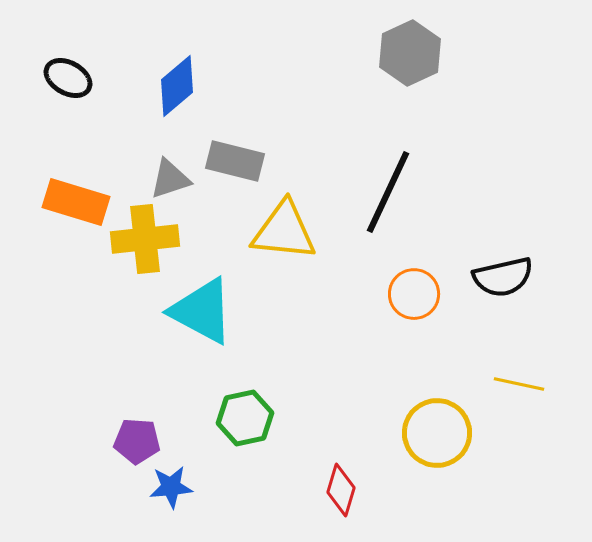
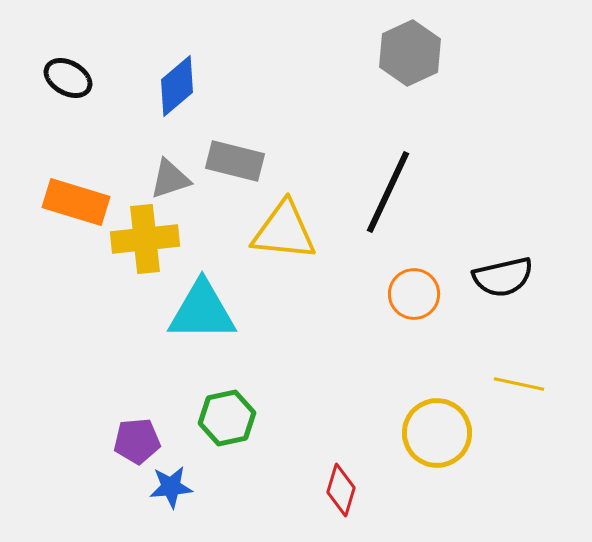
cyan triangle: rotated 28 degrees counterclockwise
green hexagon: moved 18 px left
purple pentagon: rotated 9 degrees counterclockwise
